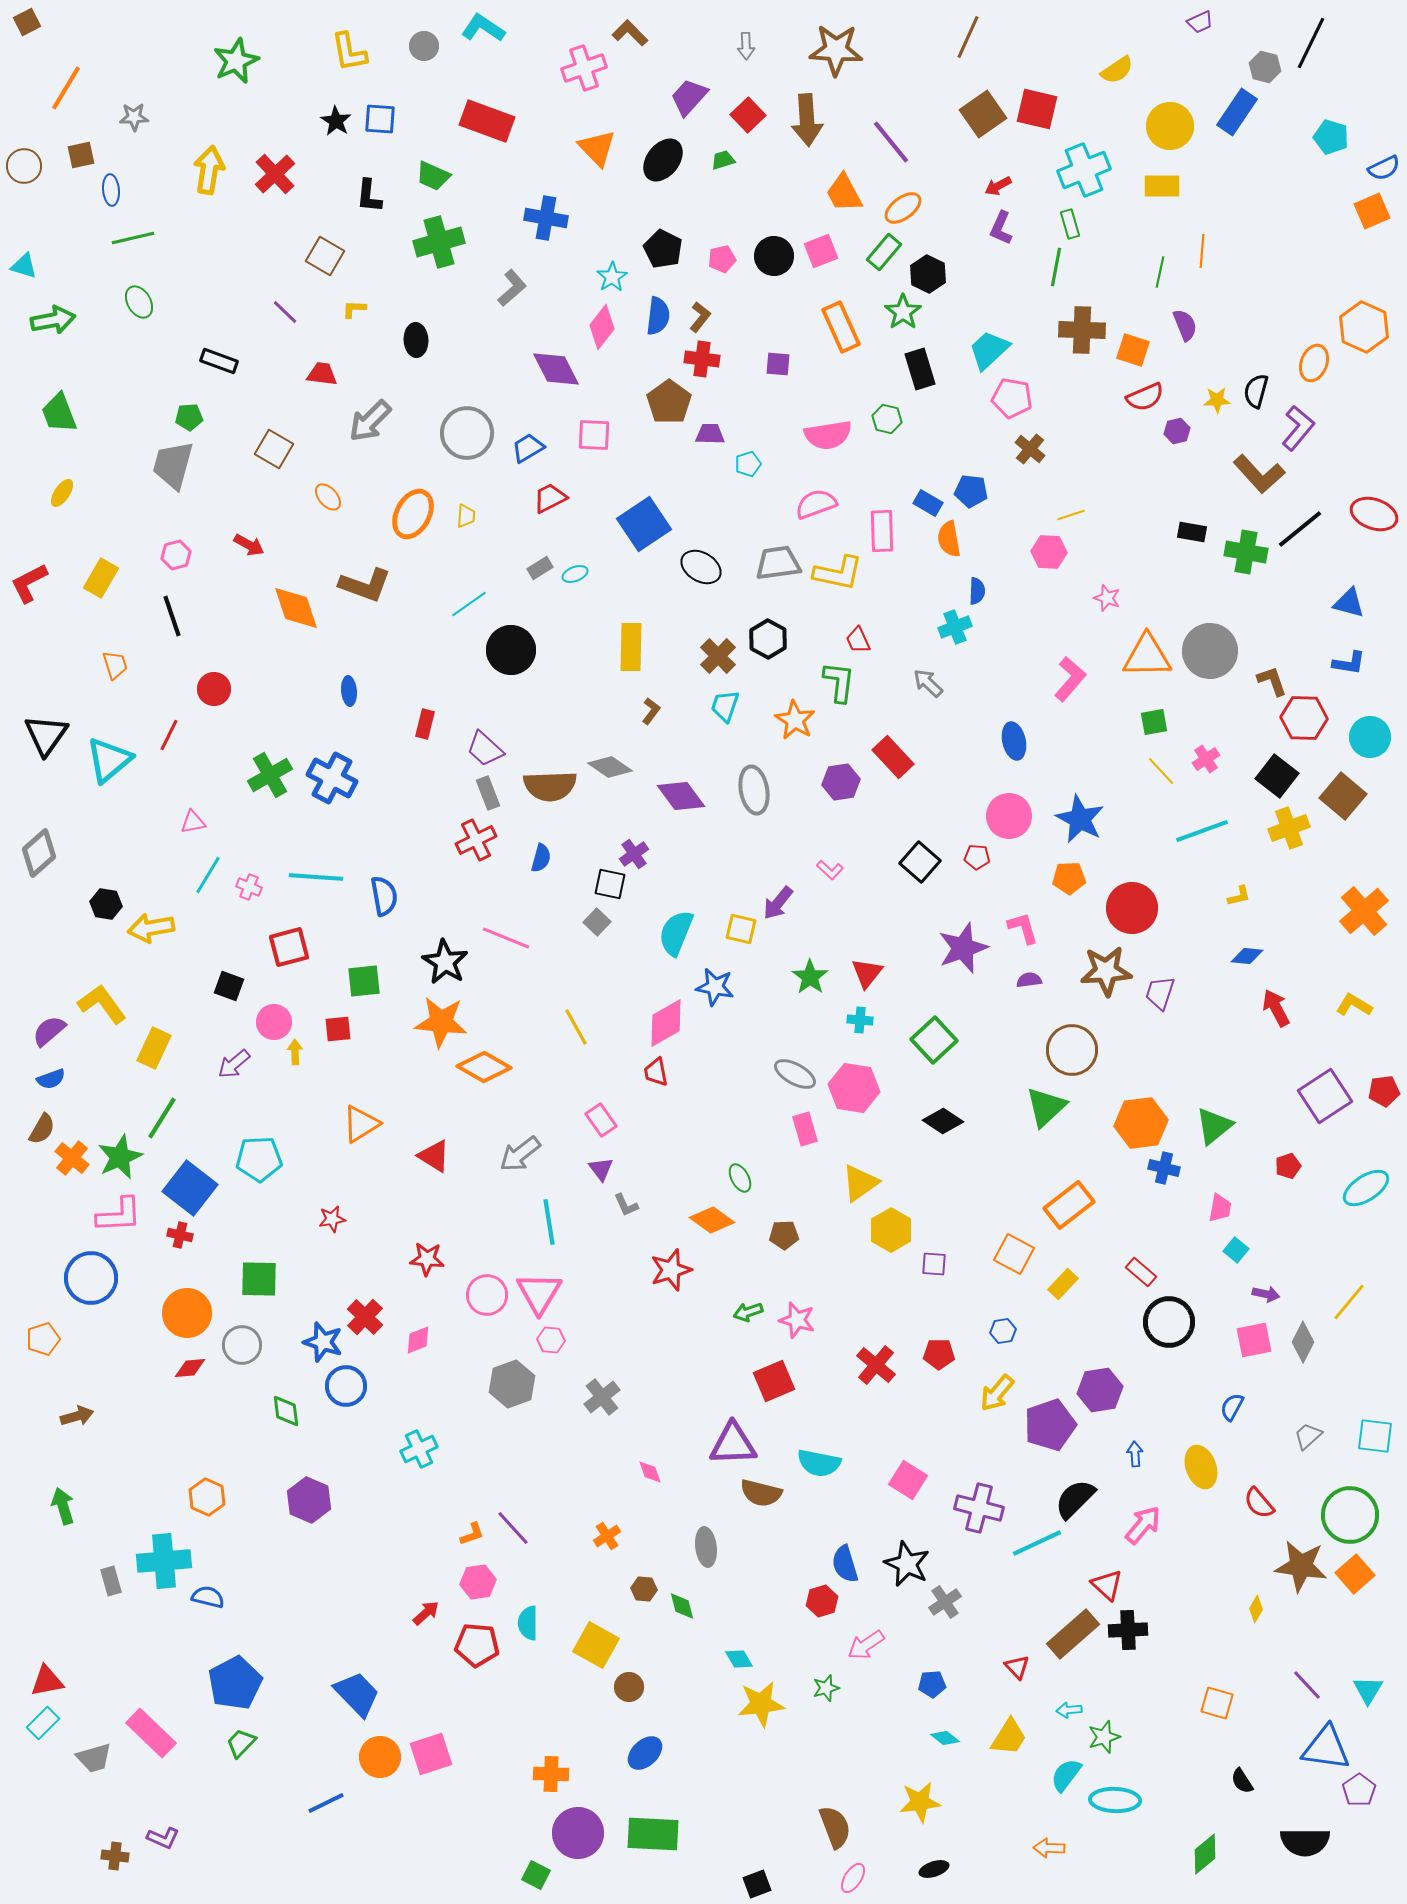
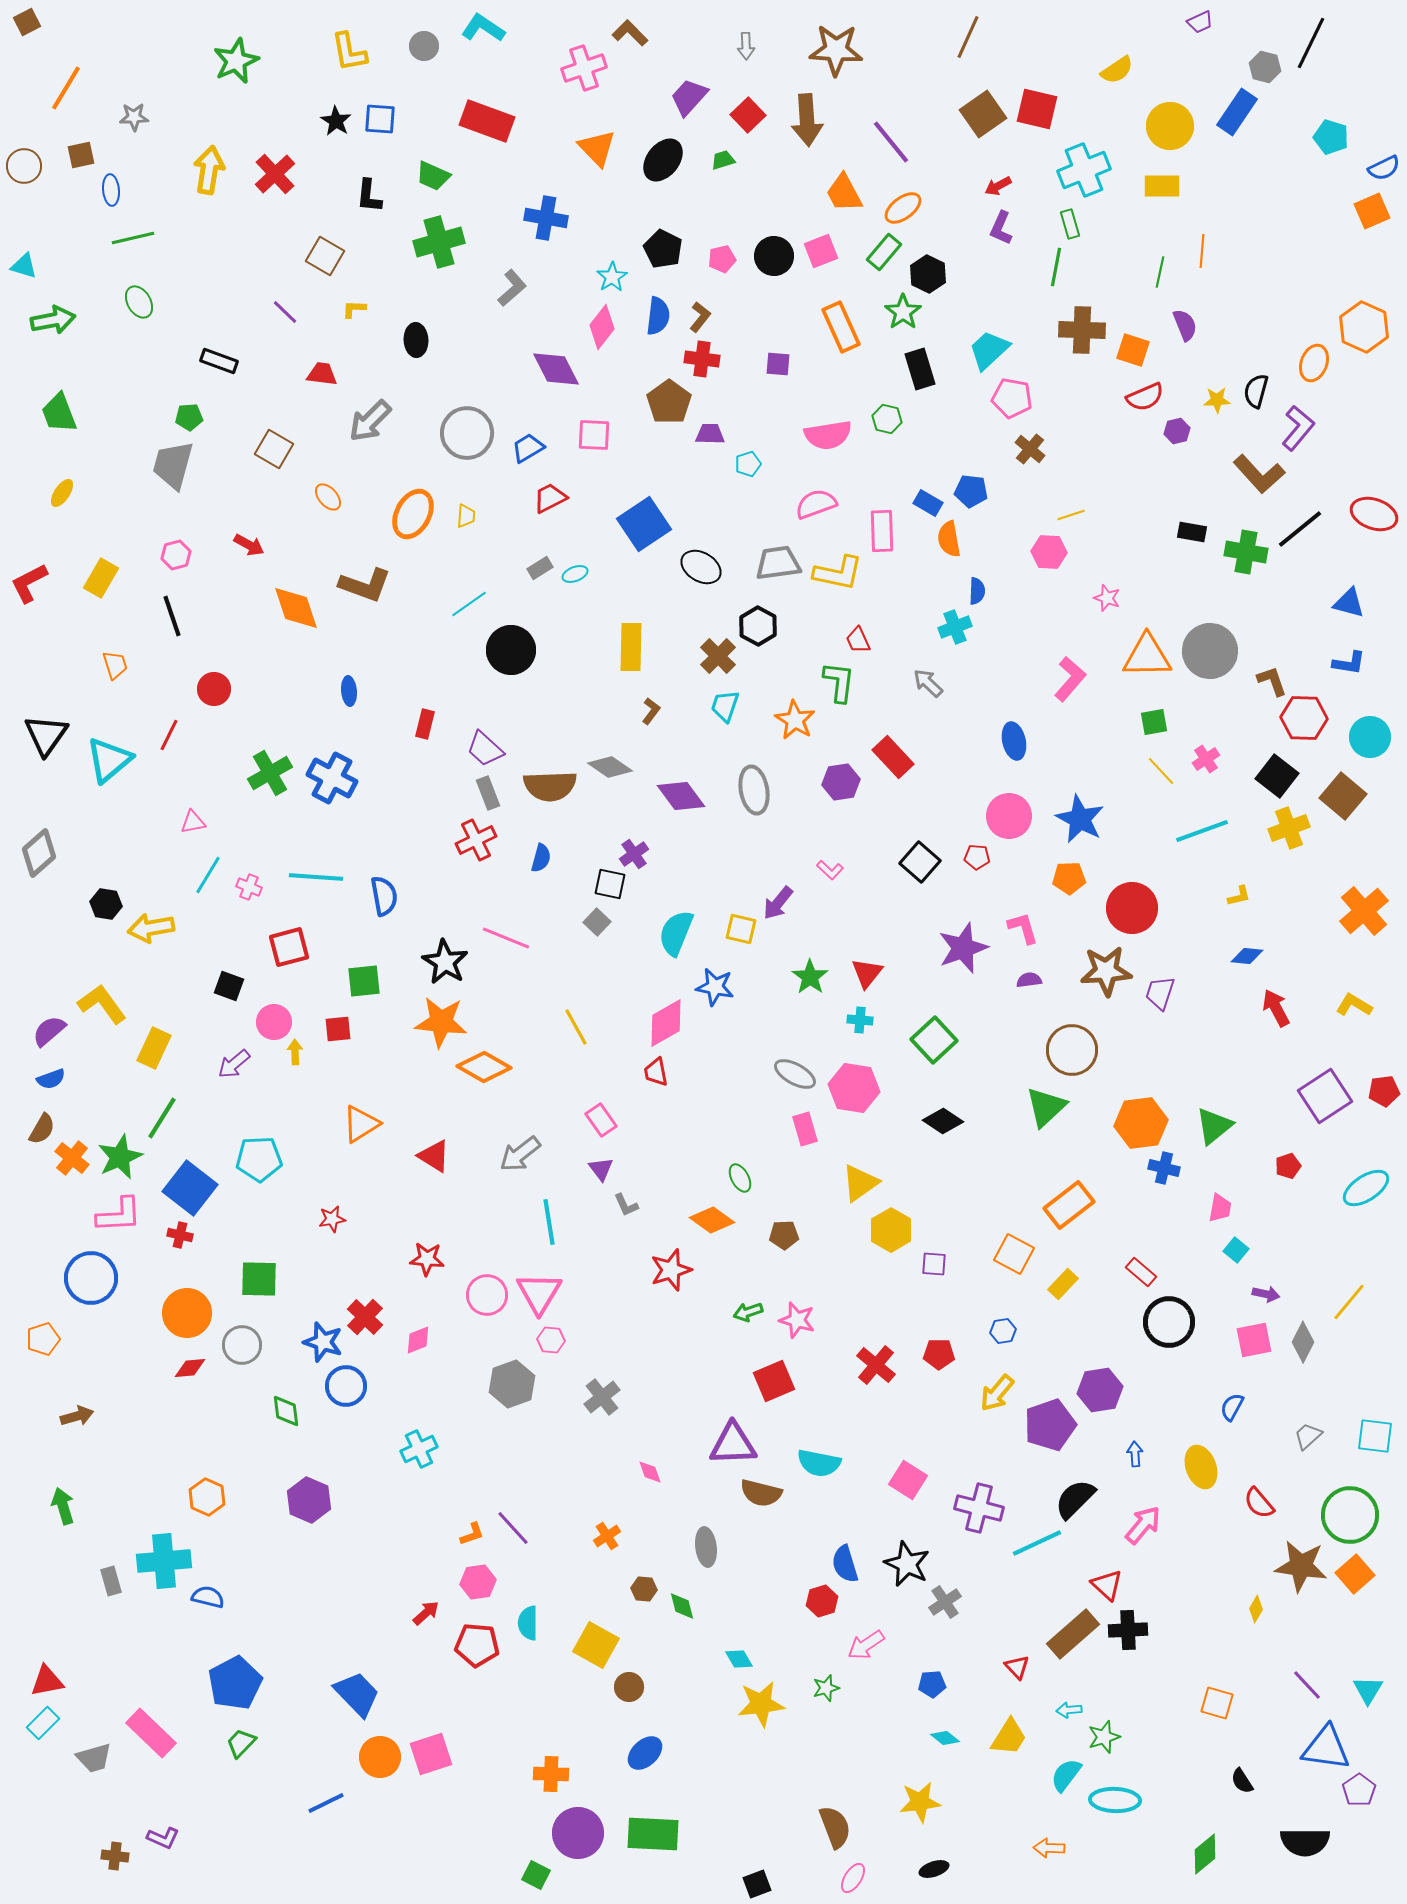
black hexagon at (768, 639): moved 10 px left, 13 px up
green cross at (270, 775): moved 2 px up
